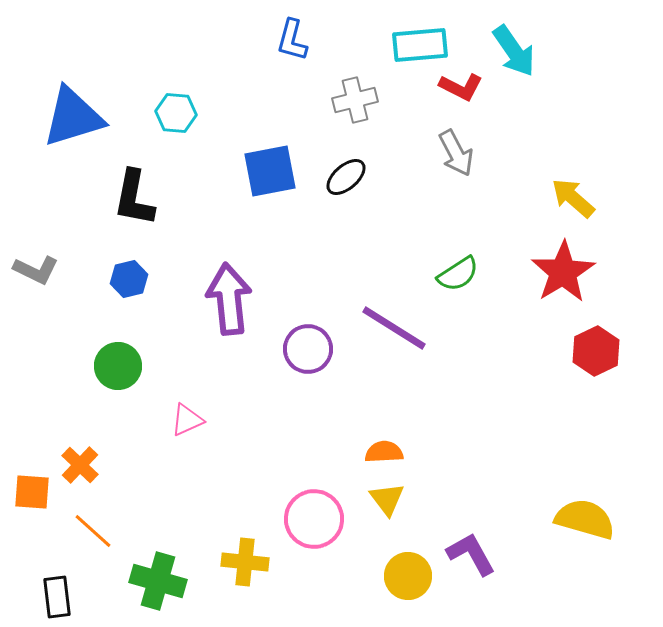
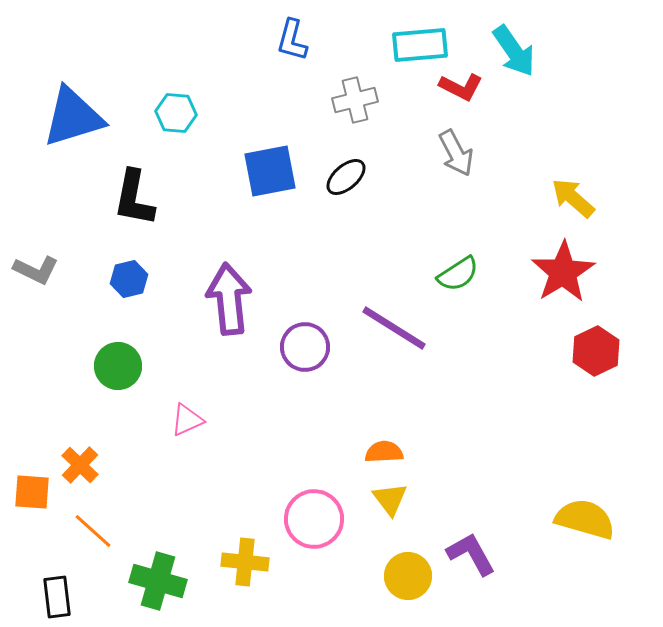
purple circle: moved 3 px left, 2 px up
yellow triangle: moved 3 px right
